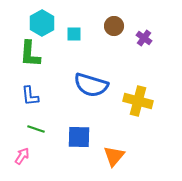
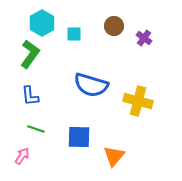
green L-shape: rotated 148 degrees counterclockwise
